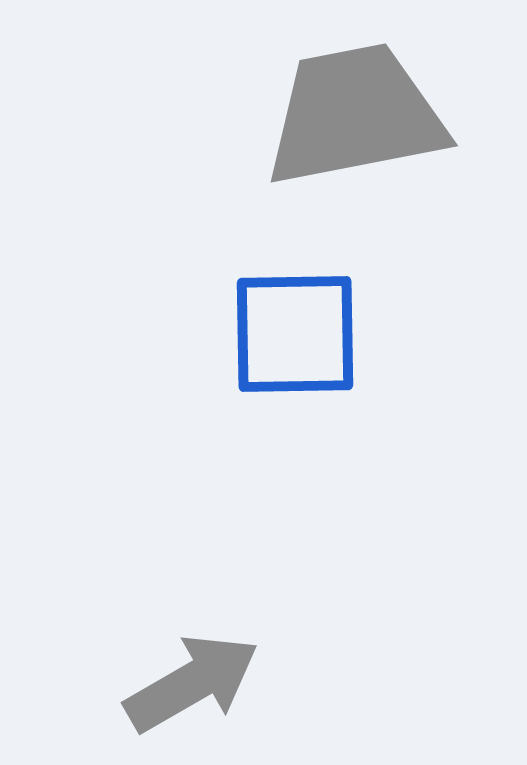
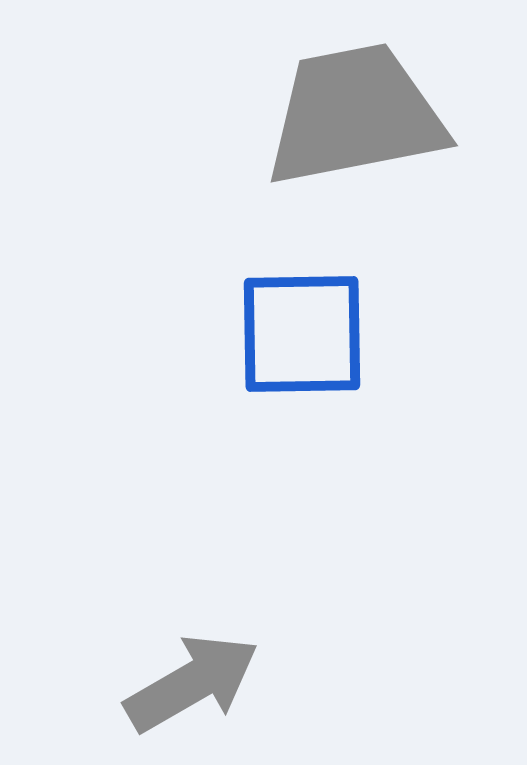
blue square: moved 7 px right
